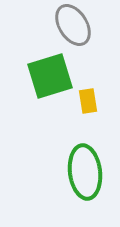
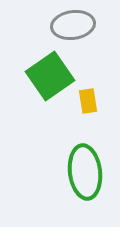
gray ellipse: rotated 66 degrees counterclockwise
green square: rotated 18 degrees counterclockwise
